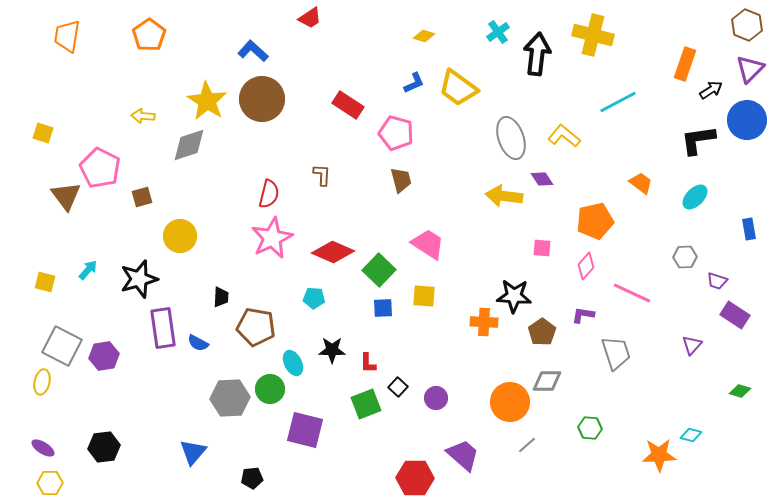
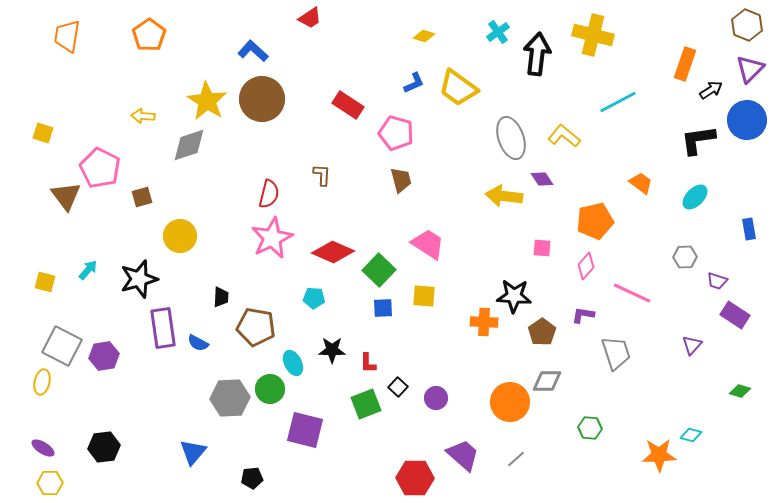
gray line at (527, 445): moved 11 px left, 14 px down
